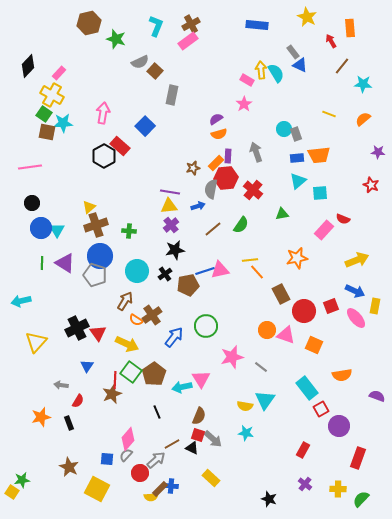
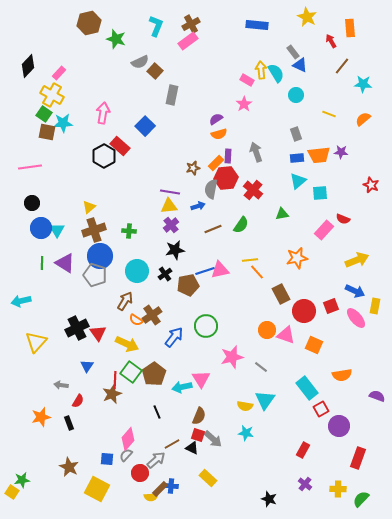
cyan circle at (284, 129): moved 12 px right, 34 px up
purple star at (378, 152): moved 37 px left
brown cross at (96, 225): moved 2 px left, 5 px down
brown line at (213, 229): rotated 18 degrees clockwise
yellow rectangle at (211, 478): moved 3 px left
